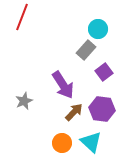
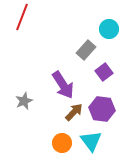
cyan circle: moved 11 px right
cyan triangle: moved 1 px up; rotated 10 degrees clockwise
